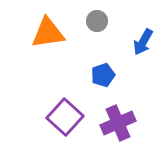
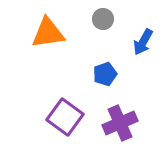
gray circle: moved 6 px right, 2 px up
blue pentagon: moved 2 px right, 1 px up
purple square: rotated 6 degrees counterclockwise
purple cross: moved 2 px right
